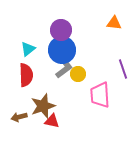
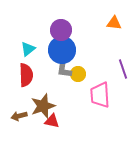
gray L-shape: rotated 135 degrees clockwise
brown arrow: moved 1 px up
